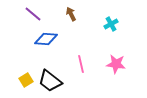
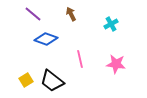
blue diamond: rotated 15 degrees clockwise
pink line: moved 1 px left, 5 px up
black trapezoid: moved 2 px right
